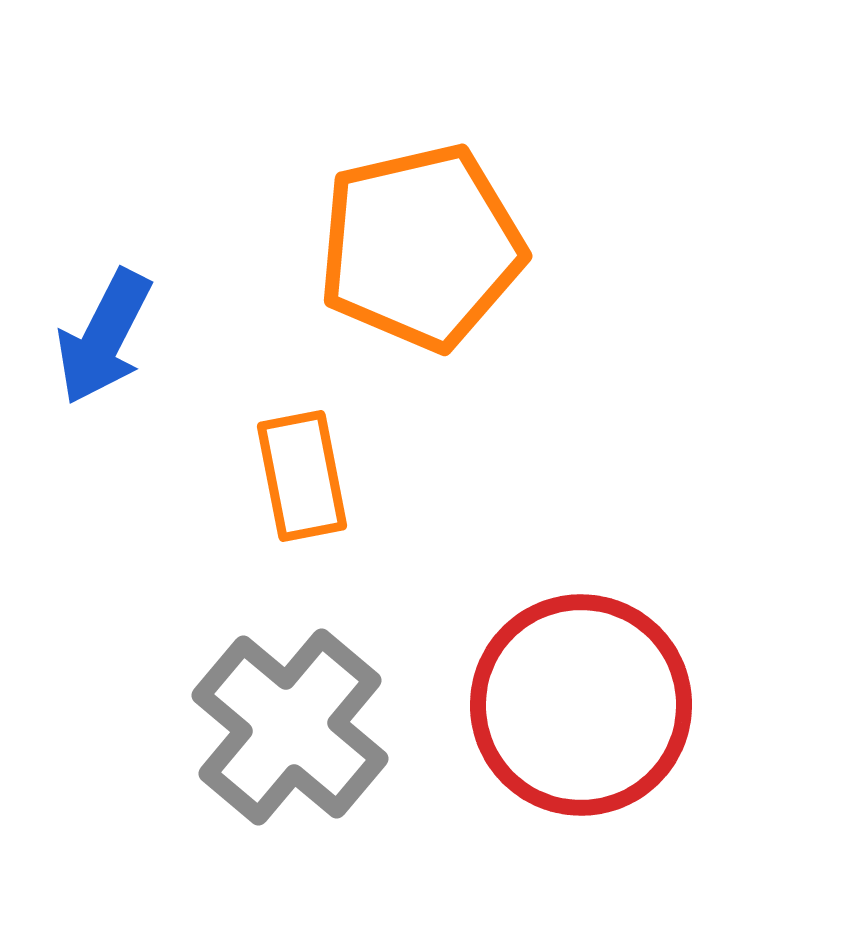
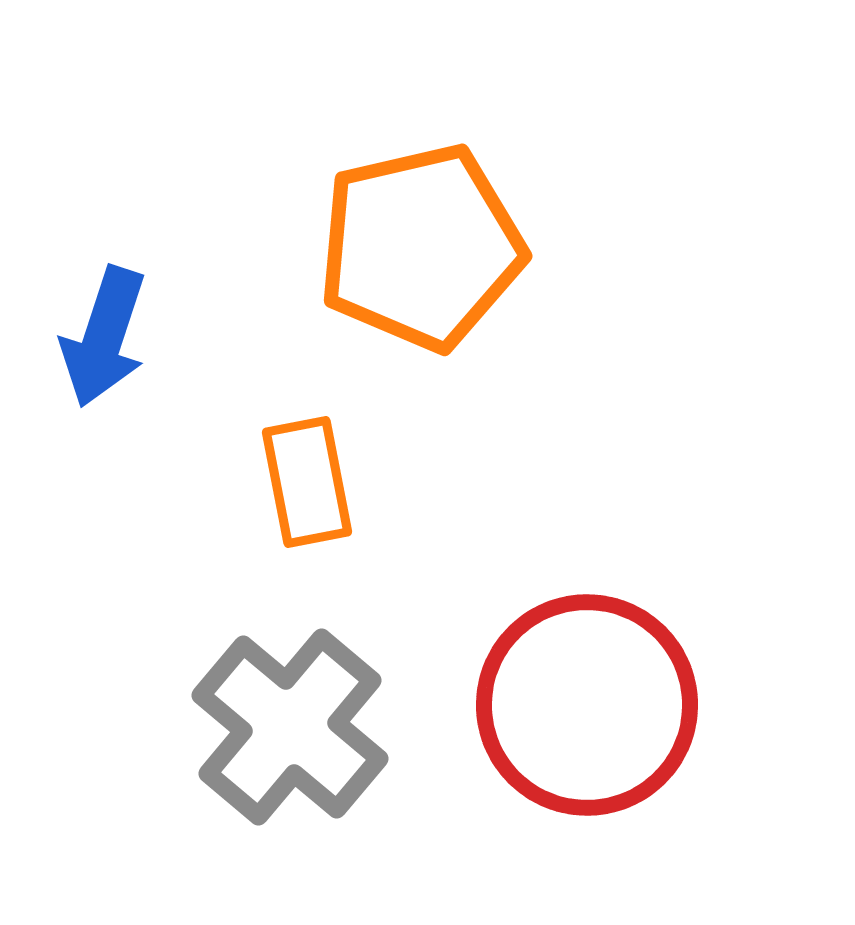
blue arrow: rotated 9 degrees counterclockwise
orange rectangle: moved 5 px right, 6 px down
red circle: moved 6 px right
